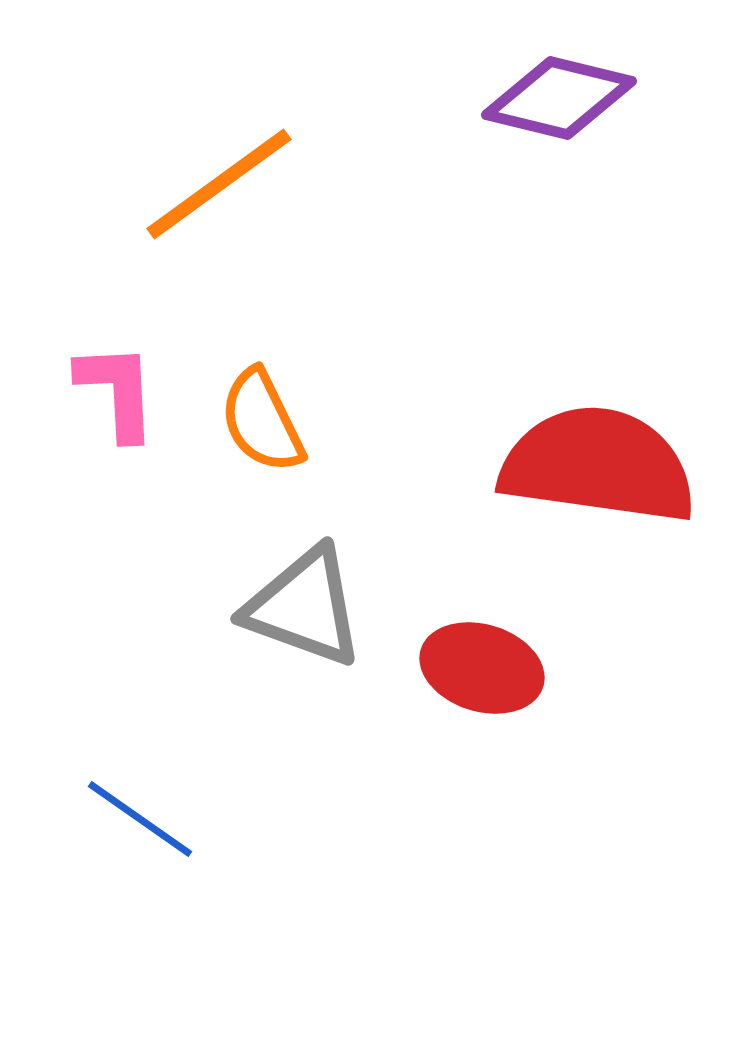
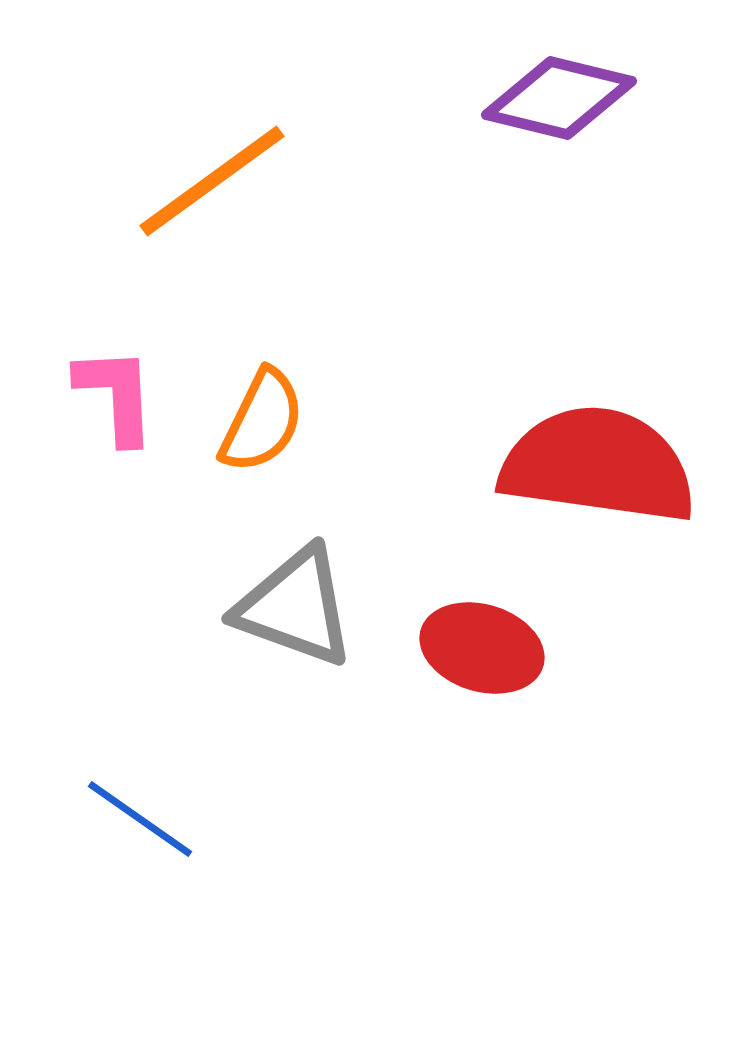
orange line: moved 7 px left, 3 px up
pink L-shape: moved 1 px left, 4 px down
orange semicircle: rotated 128 degrees counterclockwise
gray triangle: moved 9 px left
red ellipse: moved 20 px up
